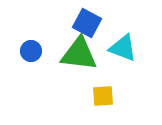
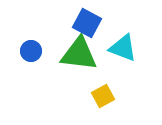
yellow square: rotated 25 degrees counterclockwise
